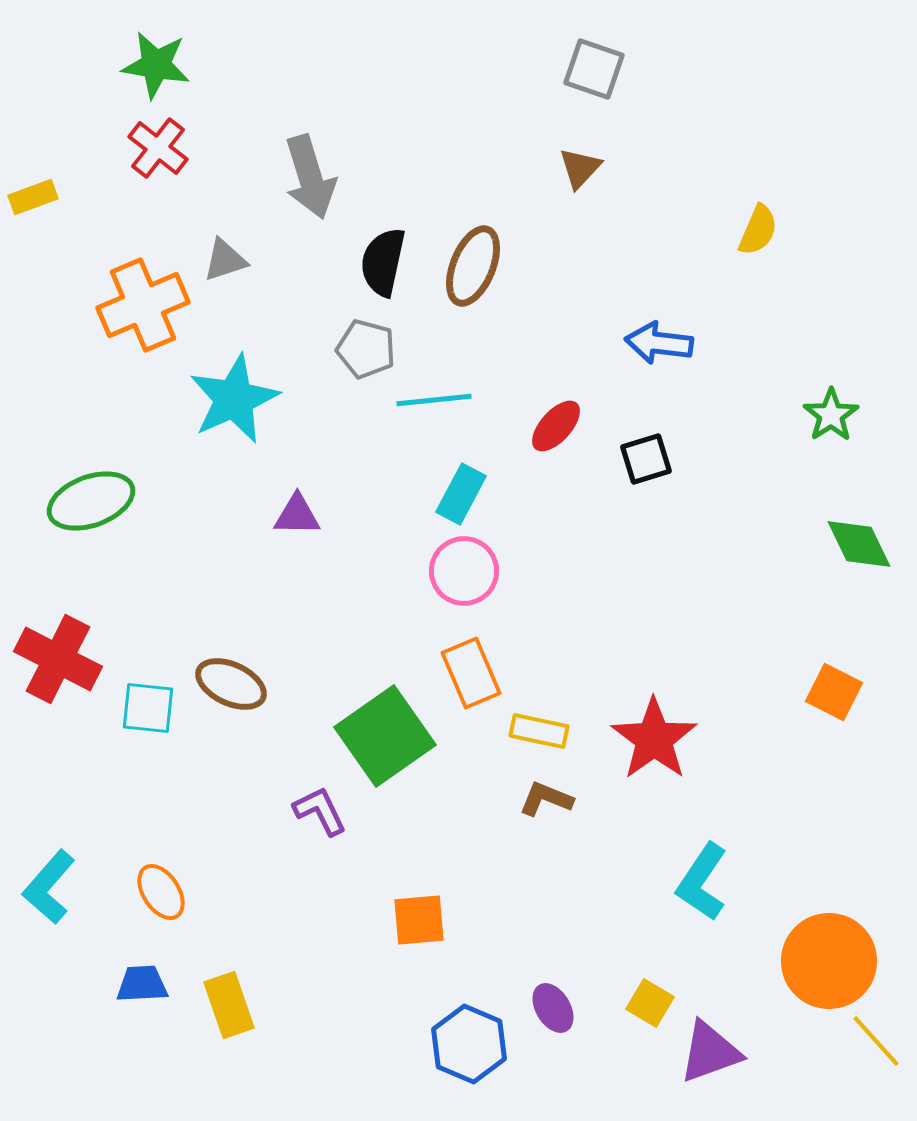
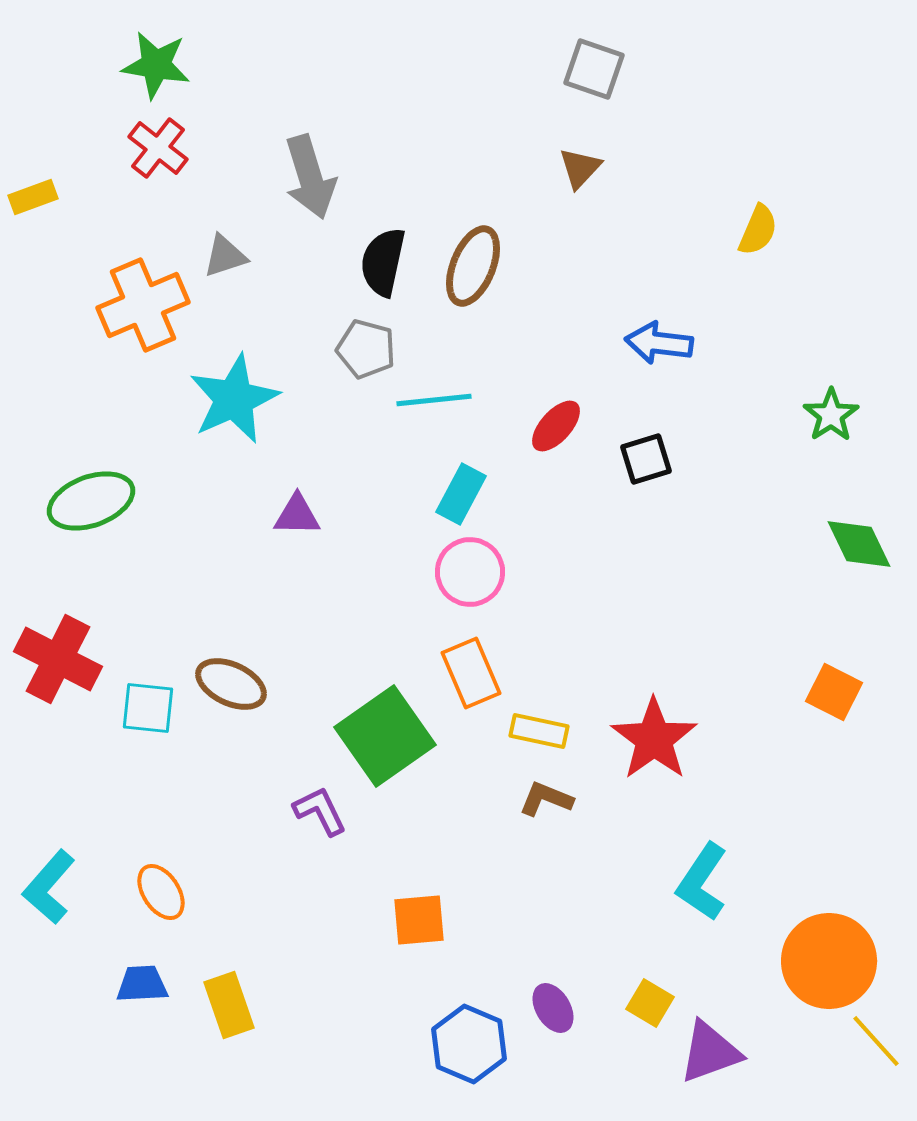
gray triangle at (225, 260): moved 4 px up
pink circle at (464, 571): moved 6 px right, 1 px down
